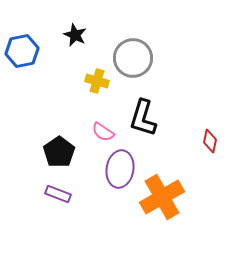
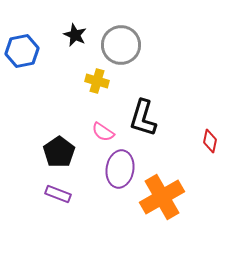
gray circle: moved 12 px left, 13 px up
